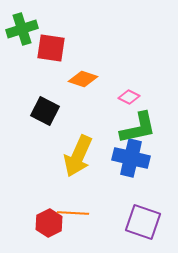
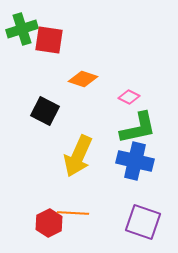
red square: moved 2 px left, 8 px up
blue cross: moved 4 px right, 3 px down
